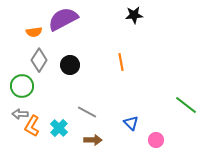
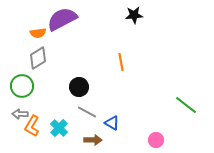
purple semicircle: moved 1 px left
orange semicircle: moved 4 px right, 1 px down
gray diamond: moved 1 px left, 2 px up; rotated 25 degrees clockwise
black circle: moved 9 px right, 22 px down
blue triangle: moved 19 px left; rotated 14 degrees counterclockwise
